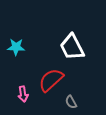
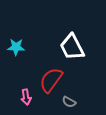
red semicircle: rotated 12 degrees counterclockwise
pink arrow: moved 3 px right, 3 px down
gray semicircle: moved 2 px left; rotated 32 degrees counterclockwise
